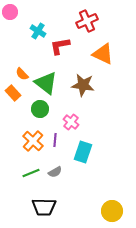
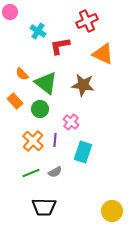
orange rectangle: moved 2 px right, 8 px down
